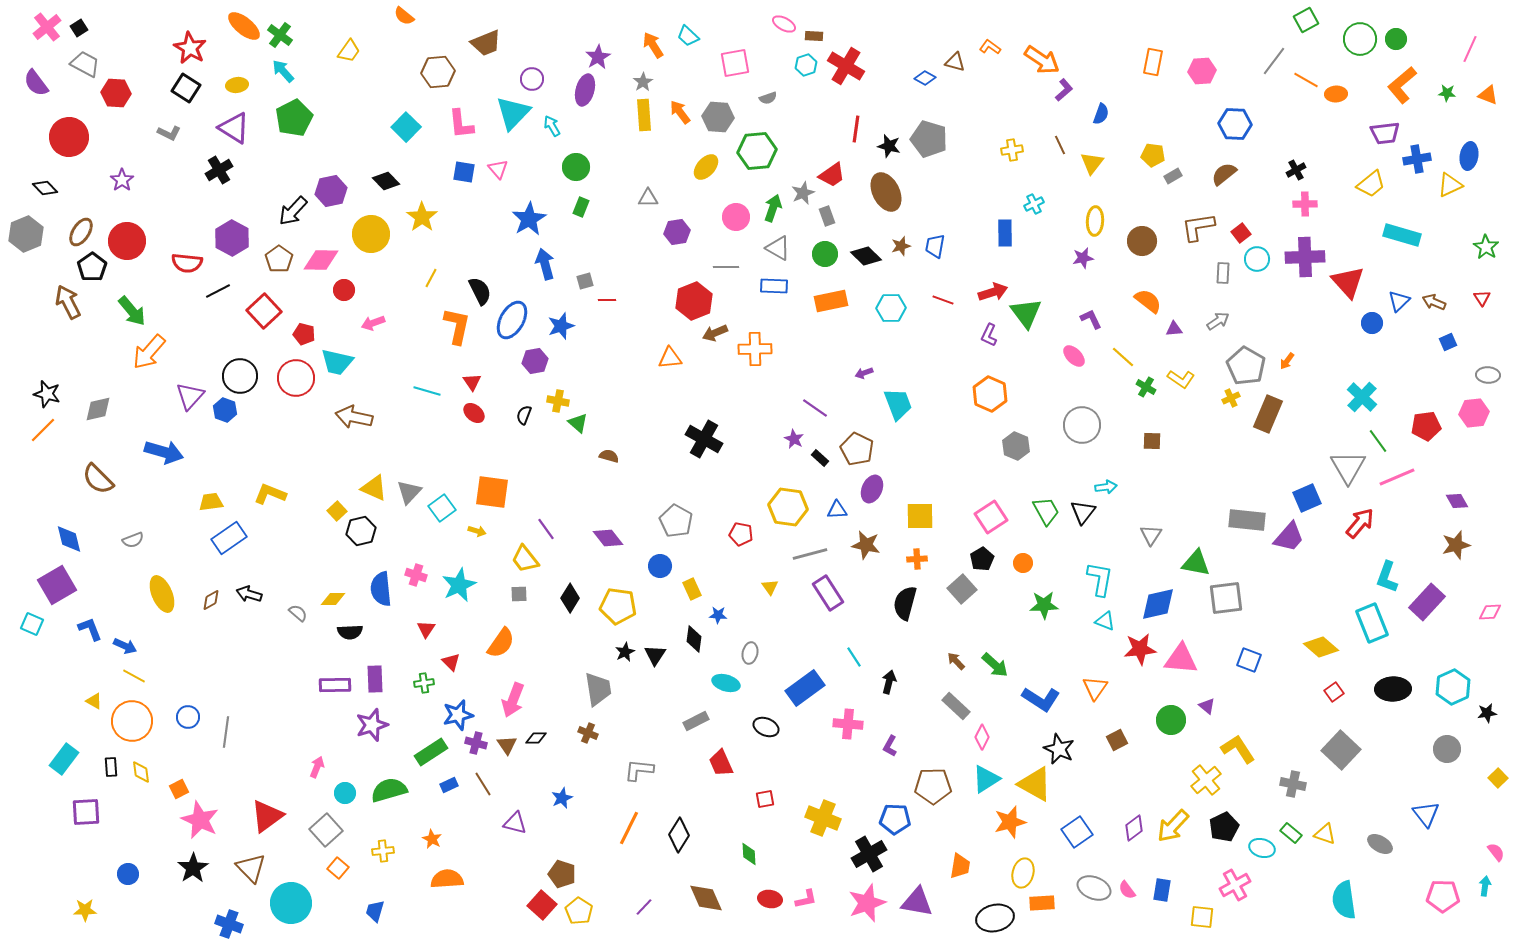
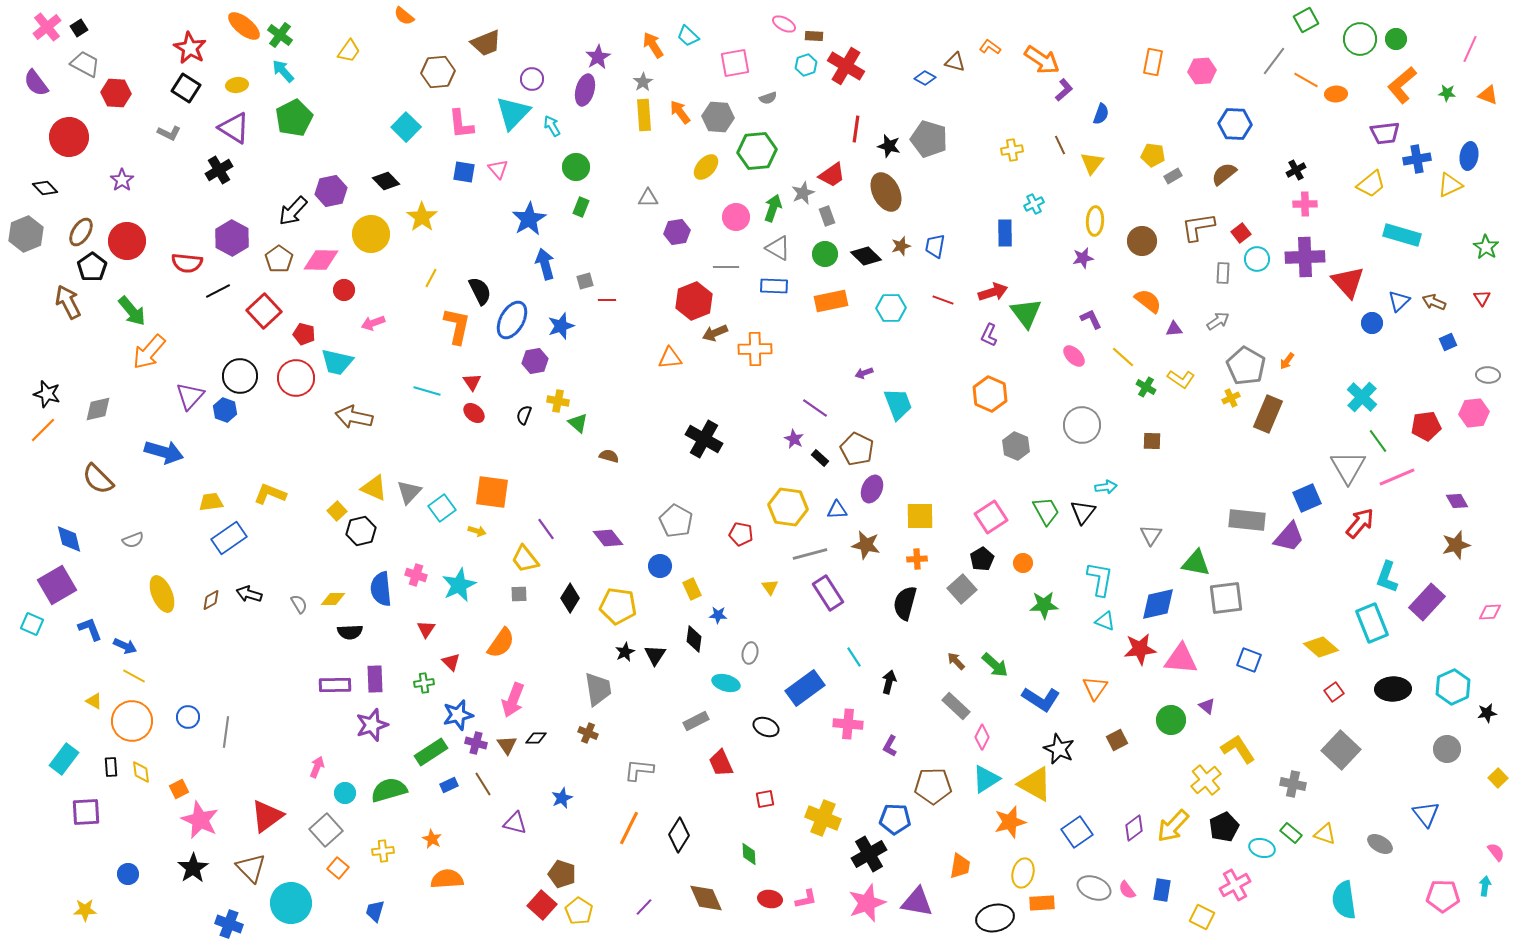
gray semicircle at (298, 613): moved 1 px right, 9 px up; rotated 18 degrees clockwise
yellow square at (1202, 917): rotated 20 degrees clockwise
